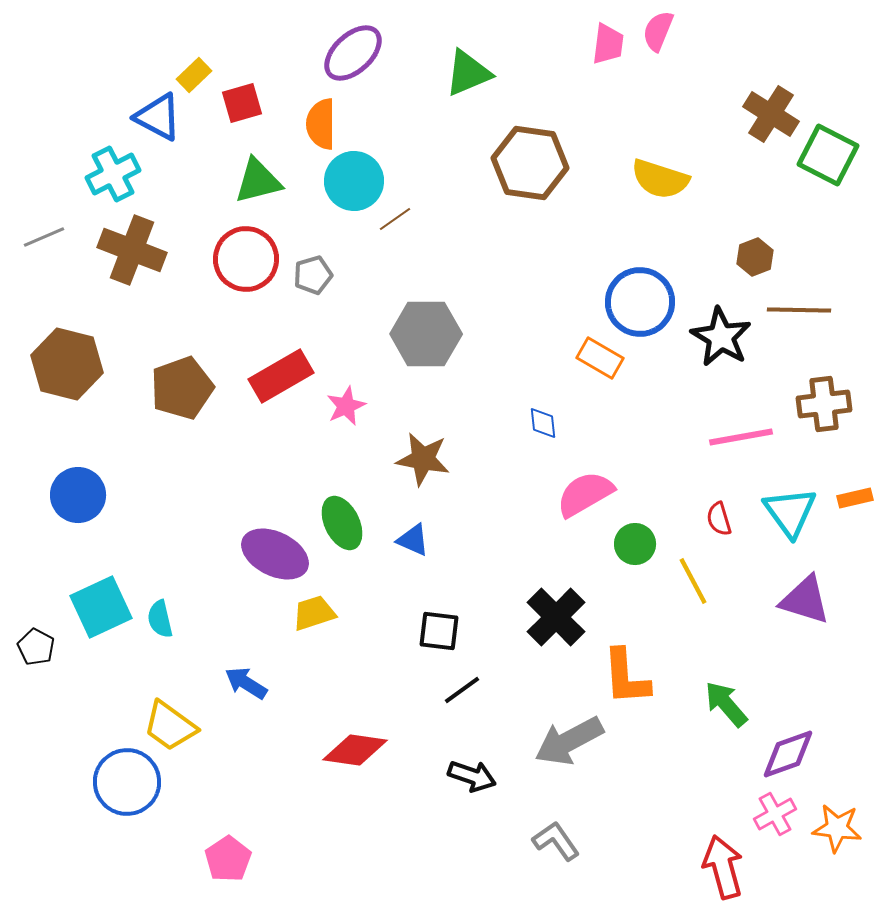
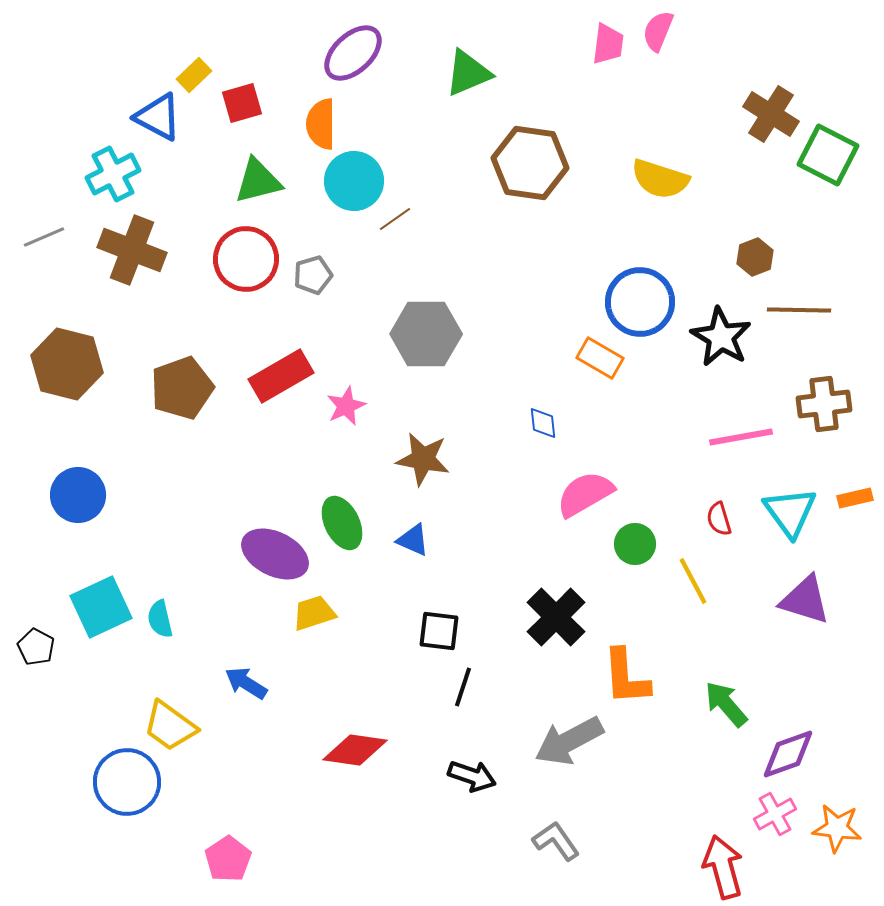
black line at (462, 690): moved 1 px right, 3 px up; rotated 36 degrees counterclockwise
